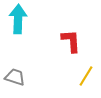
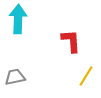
gray trapezoid: rotated 30 degrees counterclockwise
